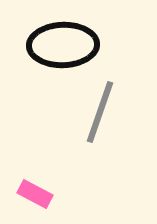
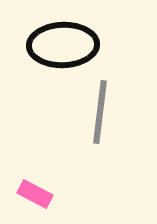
gray line: rotated 12 degrees counterclockwise
